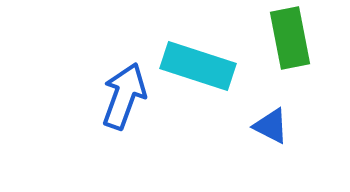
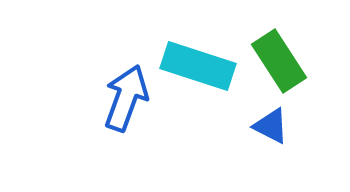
green rectangle: moved 11 px left, 23 px down; rotated 22 degrees counterclockwise
blue arrow: moved 2 px right, 2 px down
